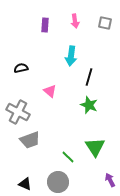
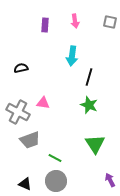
gray square: moved 5 px right, 1 px up
cyan arrow: moved 1 px right
pink triangle: moved 7 px left, 12 px down; rotated 32 degrees counterclockwise
green triangle: moved 3 px up
green line: moved 13 px left, 1 px down; rotated 16 degrees counterclockwise
gray circle: moved 2 px left, 1 px up
